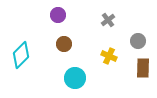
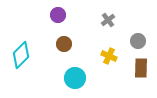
brown rectangle: moved 2 px left
